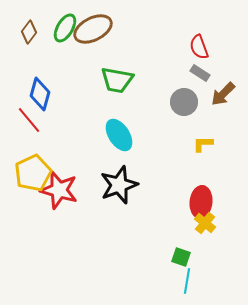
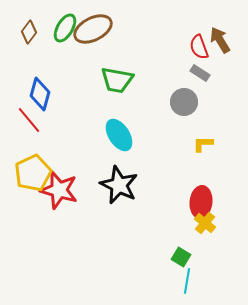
brown arrow: moved 3 px left, 54 px up; rotated 104 degrees clockwise
black star: rotated 27 degrees counterclockwise
green square: rotated 12 degrees clockwise
